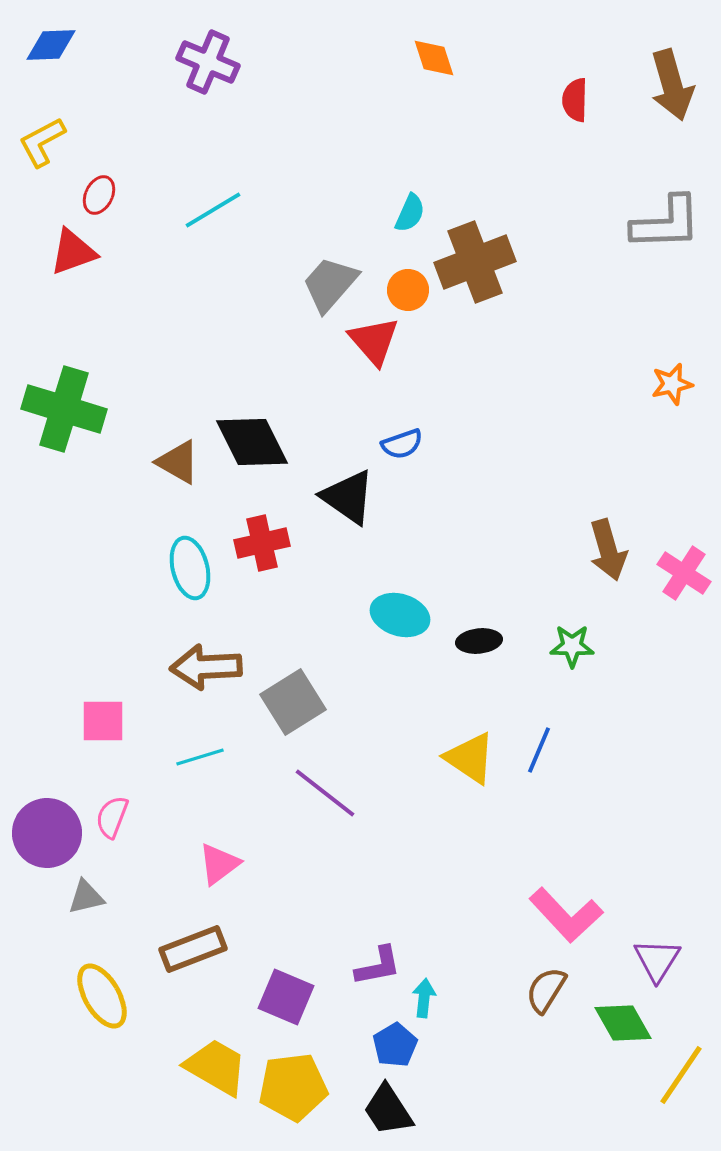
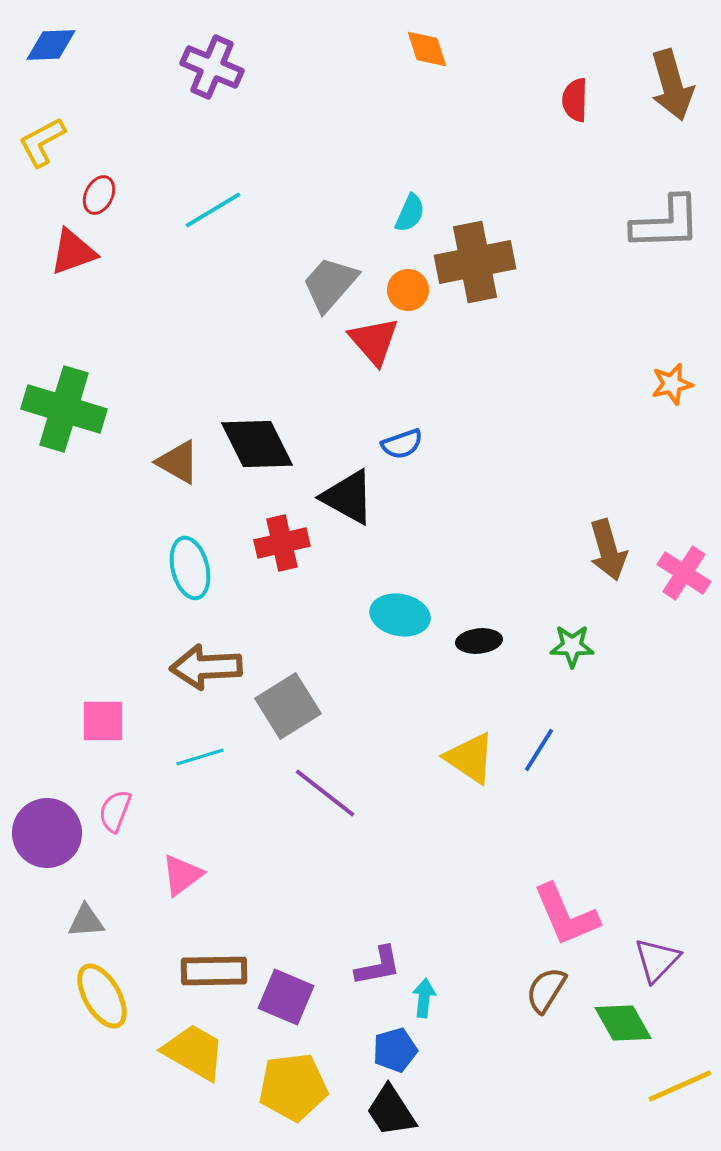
orange diamond at (434, 58): moved 7 px left, 9 px up
purple cross at (208, 62): moved 4 px right, 5 px down
brown cross at (475, 262): rotated 10 degrees clockwise
black diamond at (252, 442): moved 5 px right, 2 px down
black triangle at (348, 497): rotated 6 degrees counterclockwise
red cross at (262, 543): moved 20 px right
cyan ellipse at (400, 615): rotated 6 degrees counterclockwise
gray square at (293, 702): moved 5 px left, 4 px down
blue line at (539, 750): rotated 9 degrees clockwise
pink semicircle at (112, 817): moved 3 px right, 6 px up
pink triangle at (219, 864): moved 37 px left, 11 px down
gray triangle at (86, 897): moved 24 px down; rotated 9 degrees clockwise
pink L-shape at (566, 915): rotated 20 degrees clockwise
brown rectangle at (193, 949): moved 21 px right, 22 px down; rotated 20 degrees clockwise
purple triangle at (657, 960): rotated 12 degrees clockwise
blue pentagon at (395, 1045): moved 5 px down; rotated 15 degrees clockwise
yellow trapezoid at (216, 1067): moved 22 px left, 15 px up
yellow line at (681, 1075): moved 1 px left, 11 px down; rotated 32 degrees clockwise
black trapezoid at (388, 1110): moved 3 px right, 1 px down
